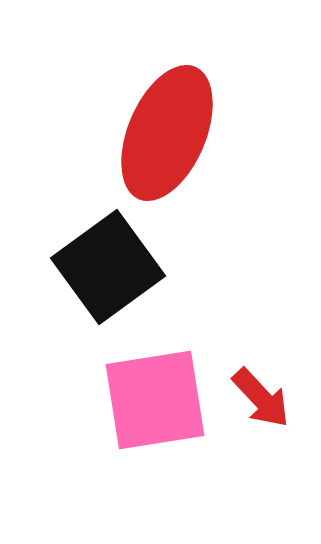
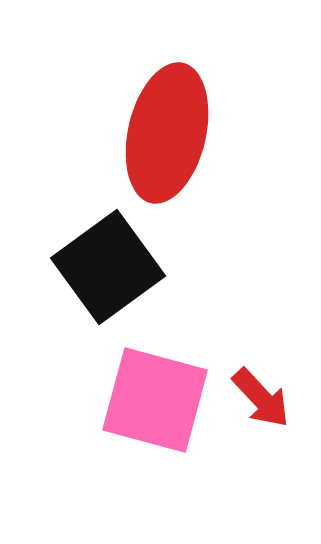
red ellipse: rotated 10 degrees counterclockwise
pink square: rotated 24 degrees clockwise
